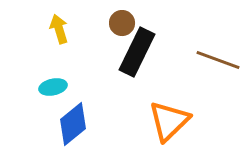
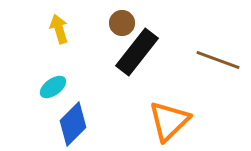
black rectangle: rotated 12 degrees clockwise
cyan ellipse: rotated 24 degrees counterclockwise
blue diamond: rotated 6 degrees counterclockwise
